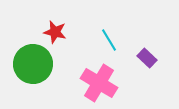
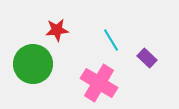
red star: moved 2 px right, 2 px up; rotated 20 degrees counterclockwise
cyan line: moved 2 px right
